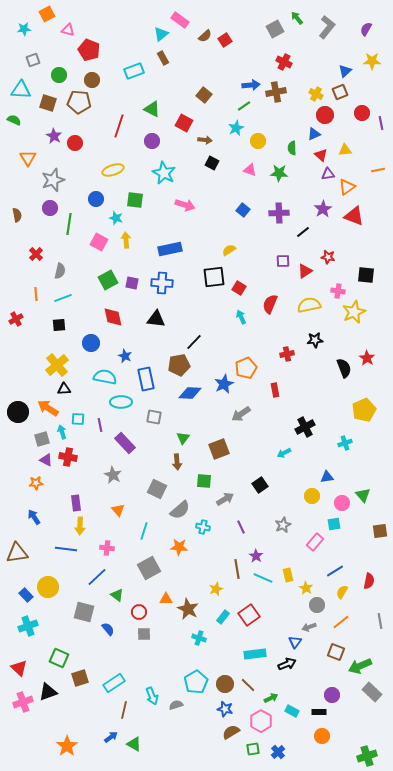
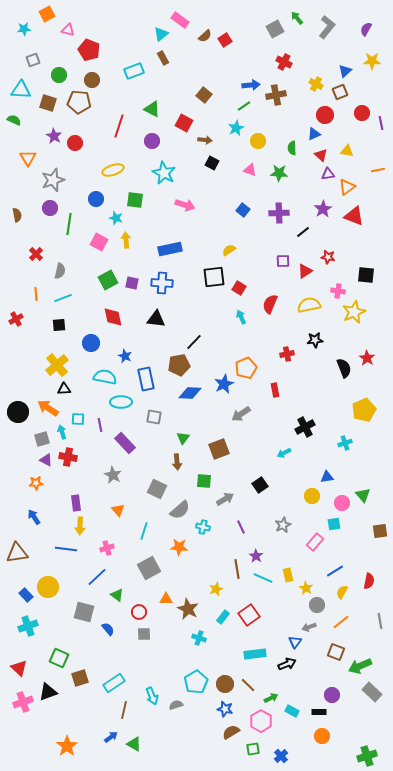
brown cross at (276, 92): moved 3 px down
yellow cross at (316, 94): moved 10 px up
yellow triangle at (345, 150): moved 2 px right, 1 px down; rotated 16 degrees clockwise
pink cross at (107, 548): rotated 24 degrees counterclockwise
blue cross at (278, 752): moved 3 px right, 4 px down
